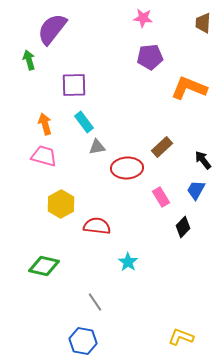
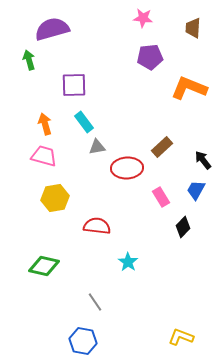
brown trapezoid: moved 10 px left, 5 px down
purple semicircle: rotated 36 degrees clockwise
yellow hexagon: moved 6 px left, 6 px up; rotated 20 degrees clockwise
